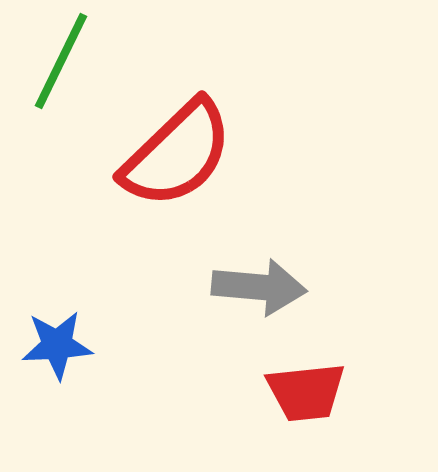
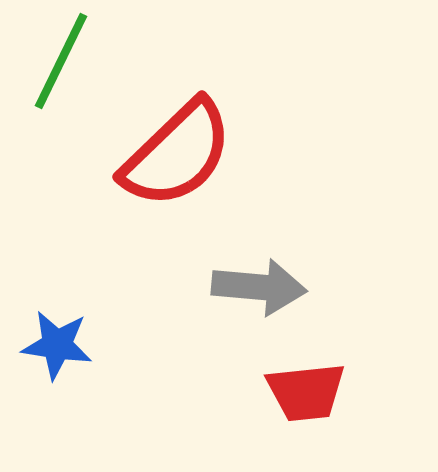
blue star: rotated 12 degrees clockwise
